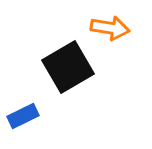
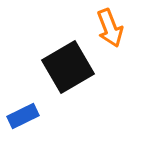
orange arrow: rotated 60 degrees clockwise
